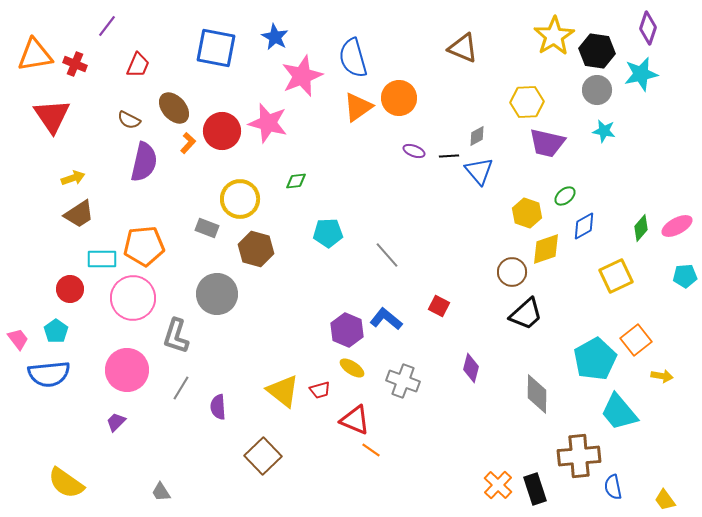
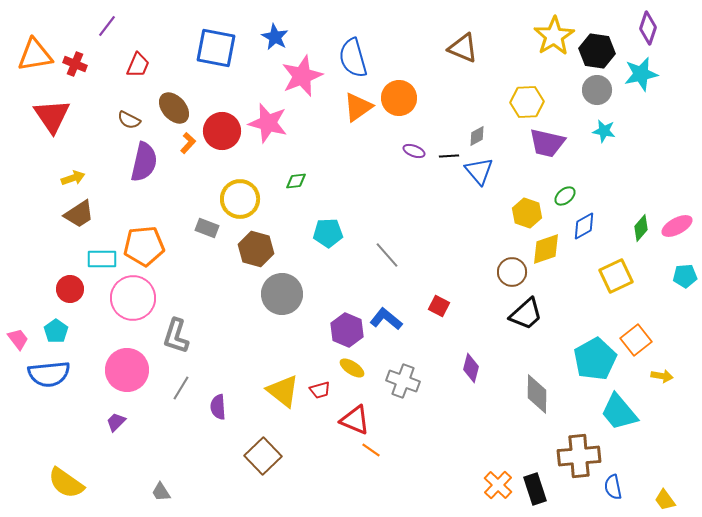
gray circle at (217, 294): moved 65 px right
